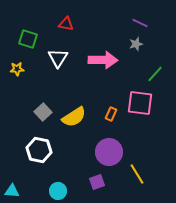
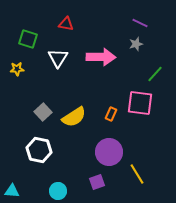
pink arrow: moved 2 px left, 3 px up
